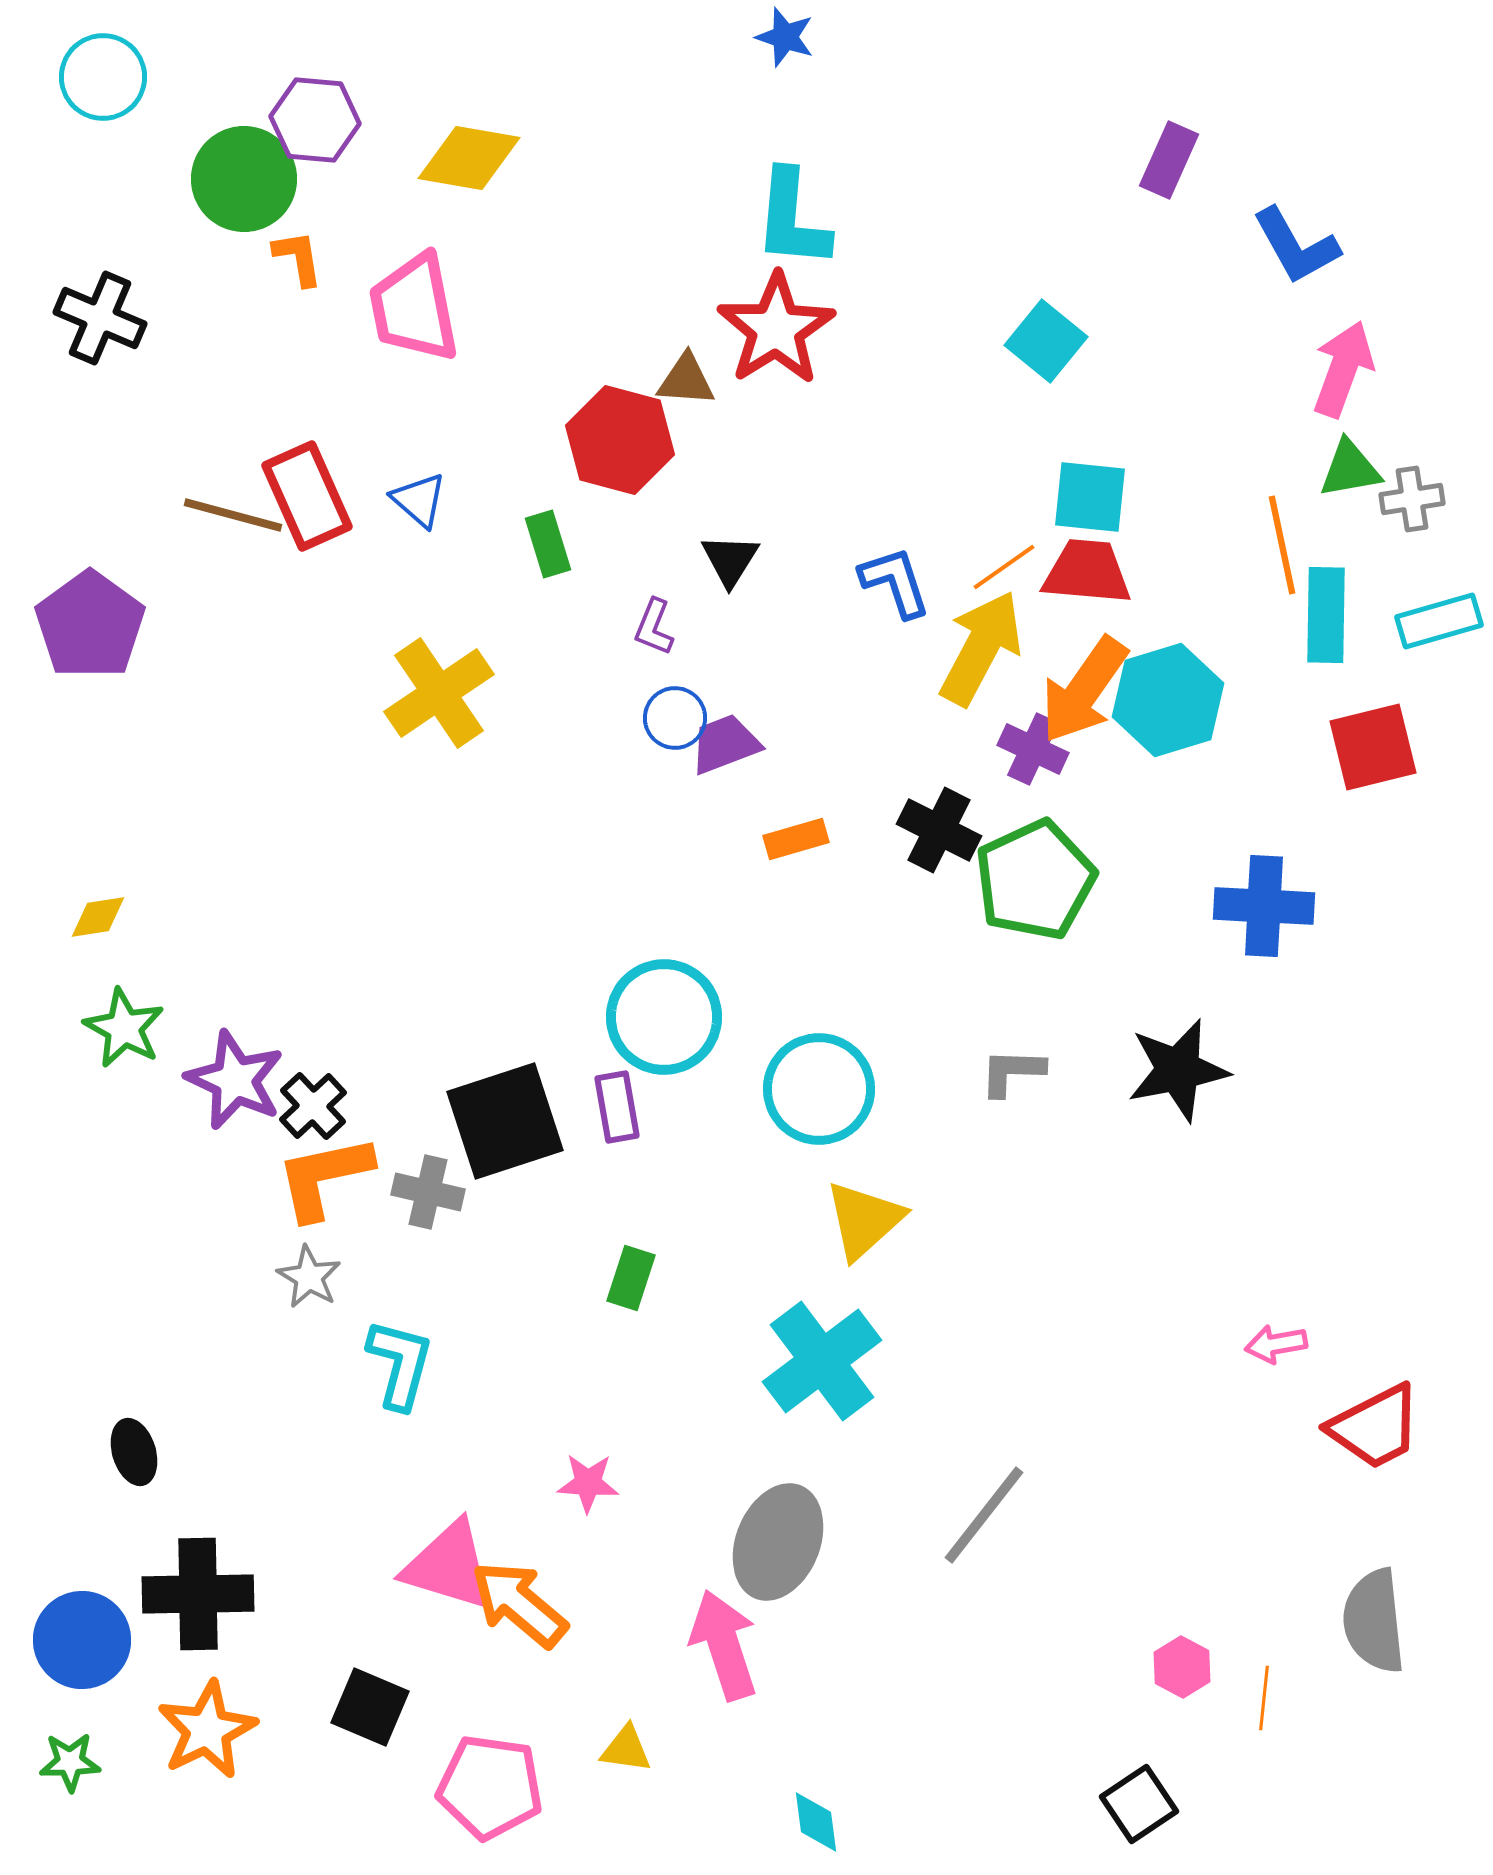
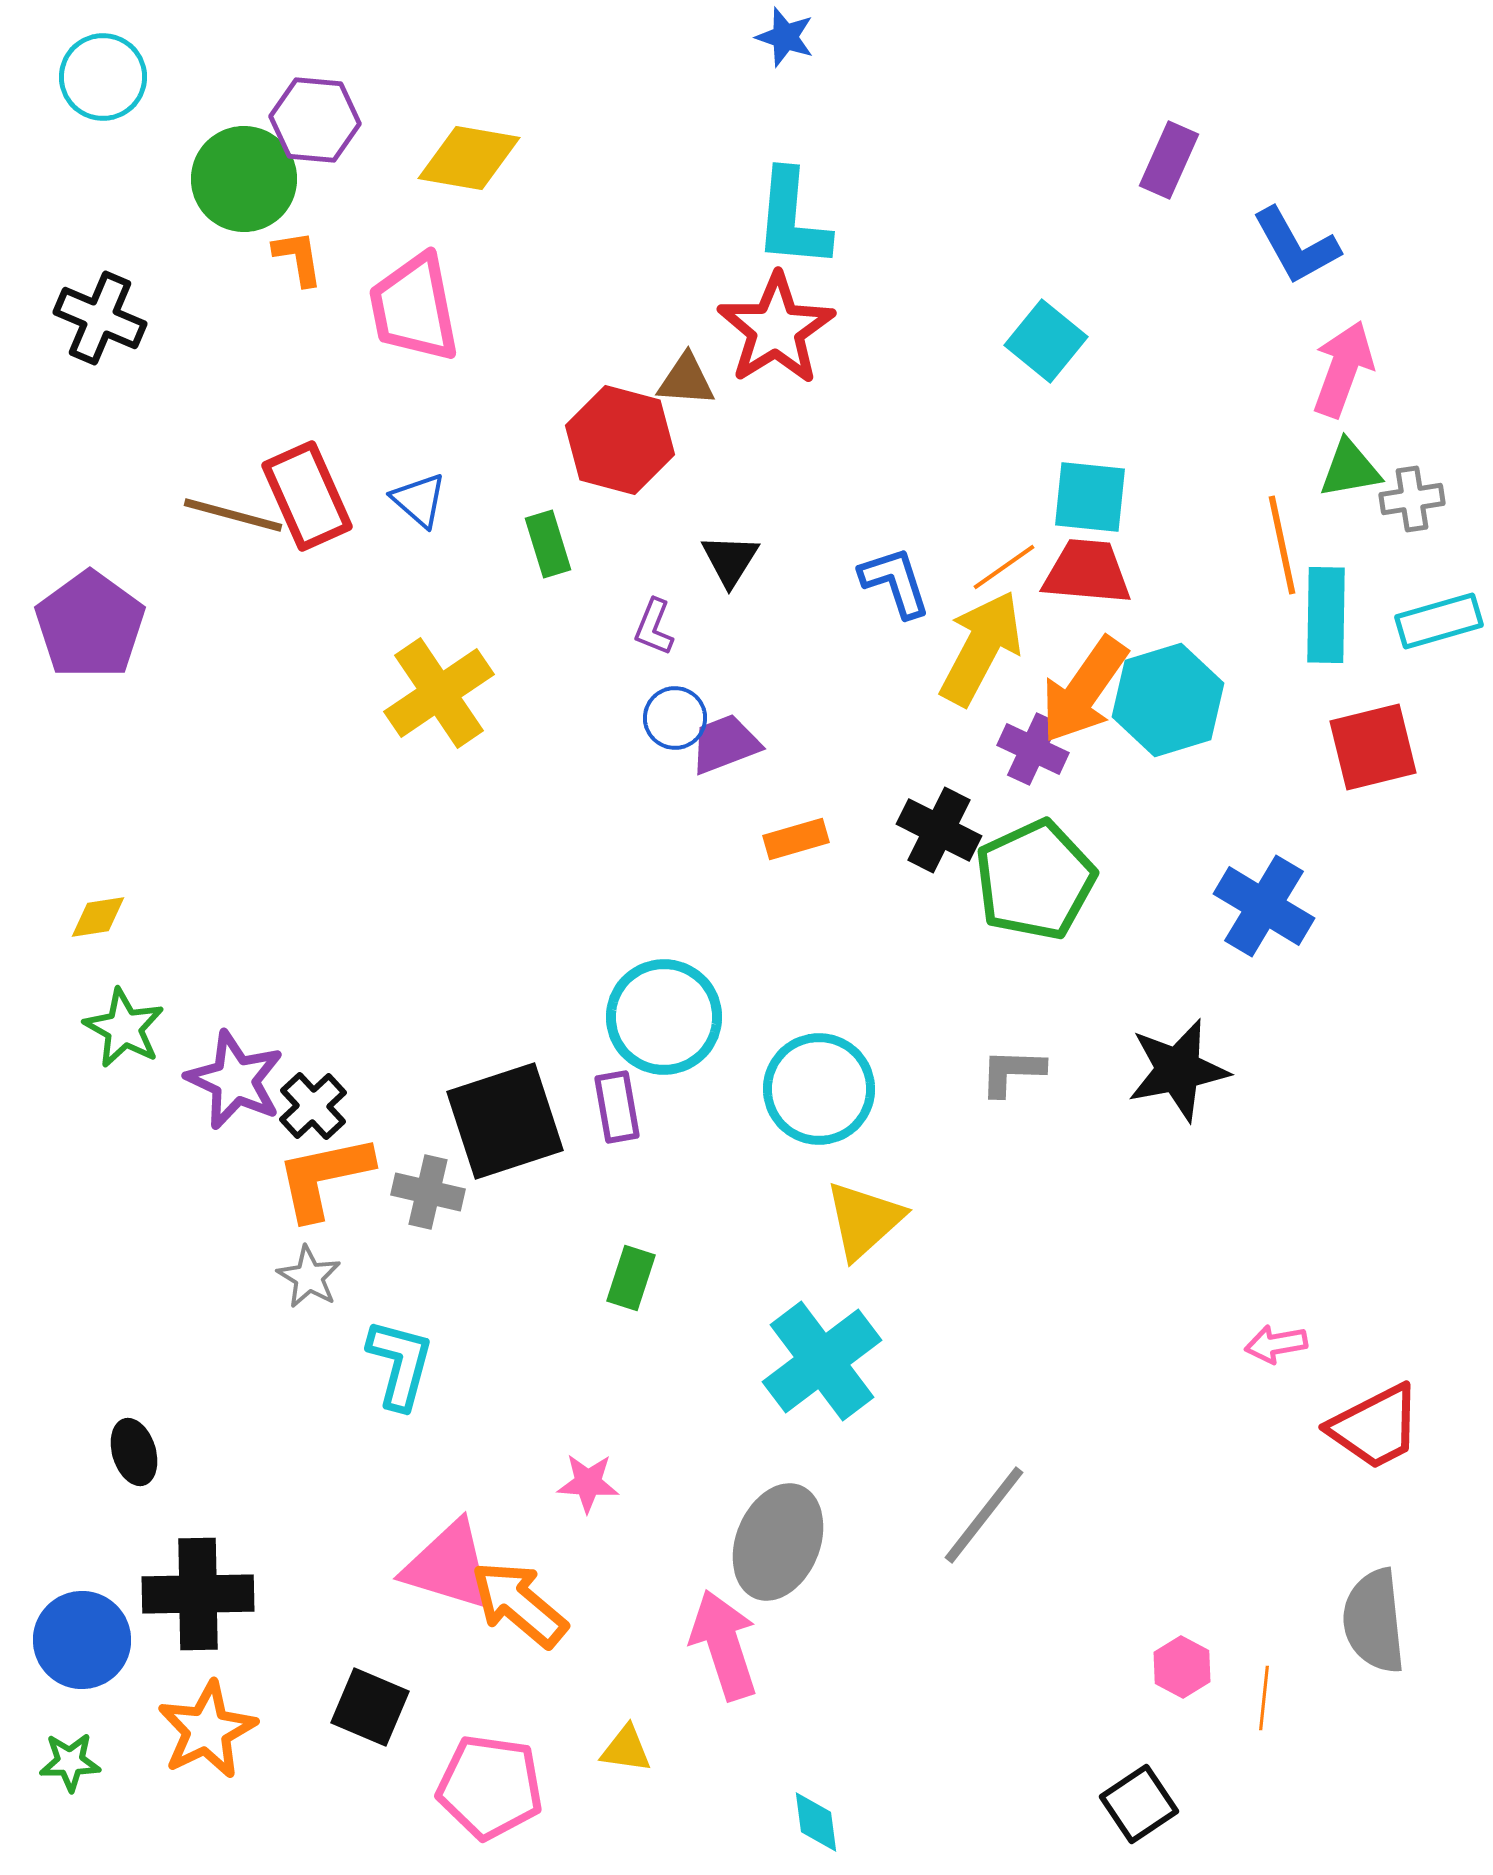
blue cross at (1264, 906): rotated 28 degrees clockwise
